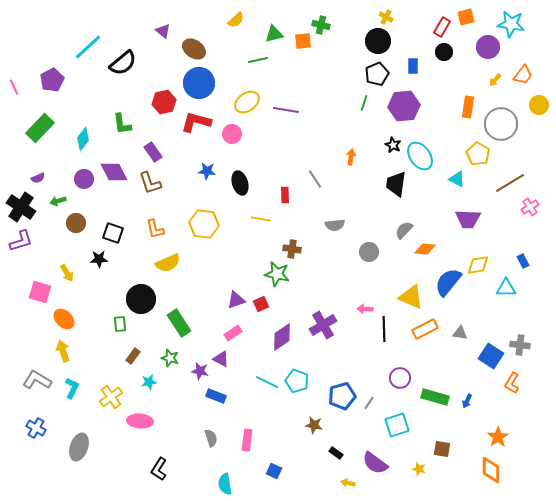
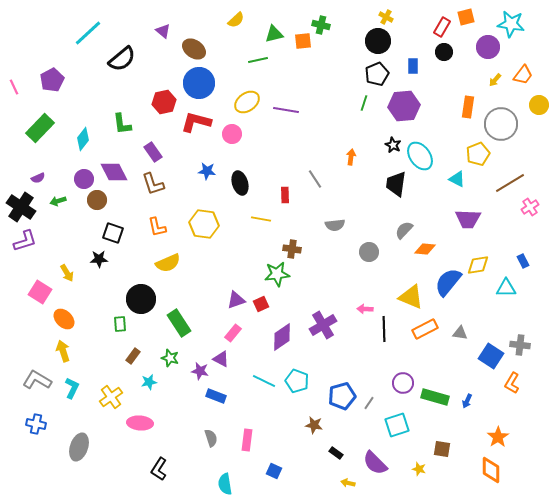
cyan line at (88, 47): moved 14 px up
black semicircle at (123, 63): moved 1 px left, 4 px up
yellow pentagon at (478, 154): rotated 20 degrees clockwise
brown L-shape at (150, 183): moved 3 px right, 1 px down
brown circle at (76, 223): moved 21 px right, 23 px up
orange L-shape at (155, 229): moved 2 px right, 2 px up
purple L-shape at (21, 241): moved 4 px right
green star at (277, 274): rotated 20 degrees counterclockwise
pink square at (40, 292): rotated 15 degrees clockwise
pink rectangle at (233, 333): rotated 18 degrees counterclockwise
purple circle at (400, 378): moved 3 px right, 5 px down
cyan line at (267, 382): moved 3 px left, 1 px up
pink ellipse at (140, 421): moved 2 px down
blue cross at (36, 428): moved 4 px up; rotated 18 degrees counterclockwise
purple semicircle at (375, 463): rotated 8 degrees clockwise
